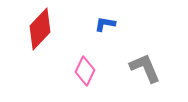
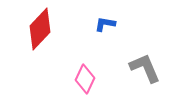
pink diamond: moved 8 px down
